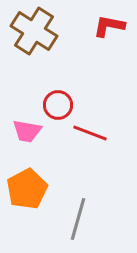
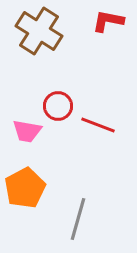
red L-shape: moved 1 px left, 5 px up
brown cross: moved 5 px right
red circle: moved 1 px down
red line: moved 8 px right, 8 px up
orange pentagon: moved 2 px left, 1 px up
